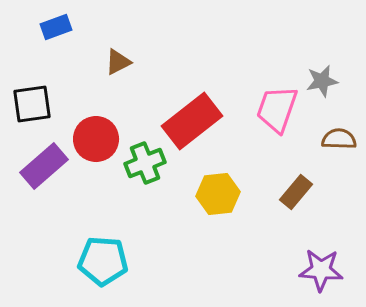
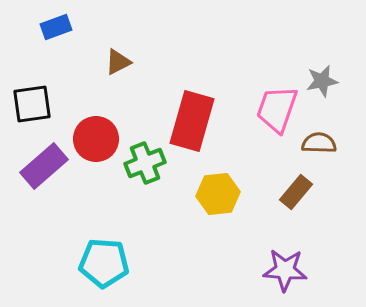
red rectangle: rotated 36 degrees counterclockwise
brown semicircle: moved 20 px left, 4 px down
cyan pentagon: moved 1 px right, 2 px down
purple star: moved 36 px left
